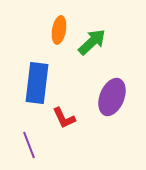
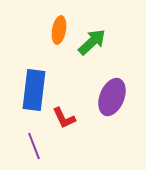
blue rectangle: moved 3 px left, 7 px down
purple line: moved 5 px right, 1 px down
